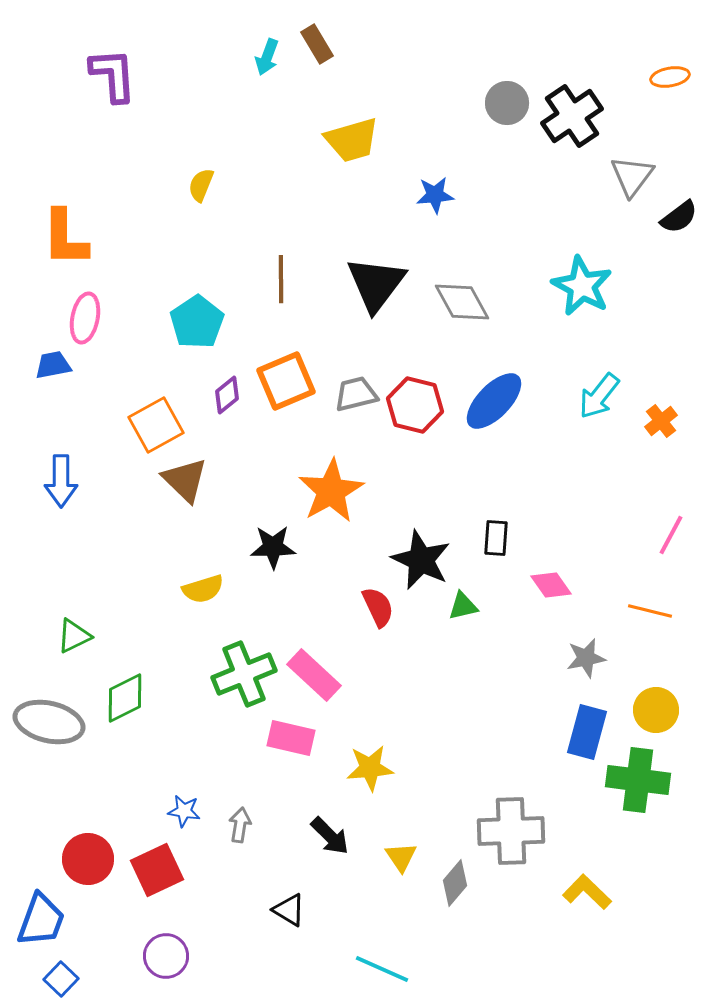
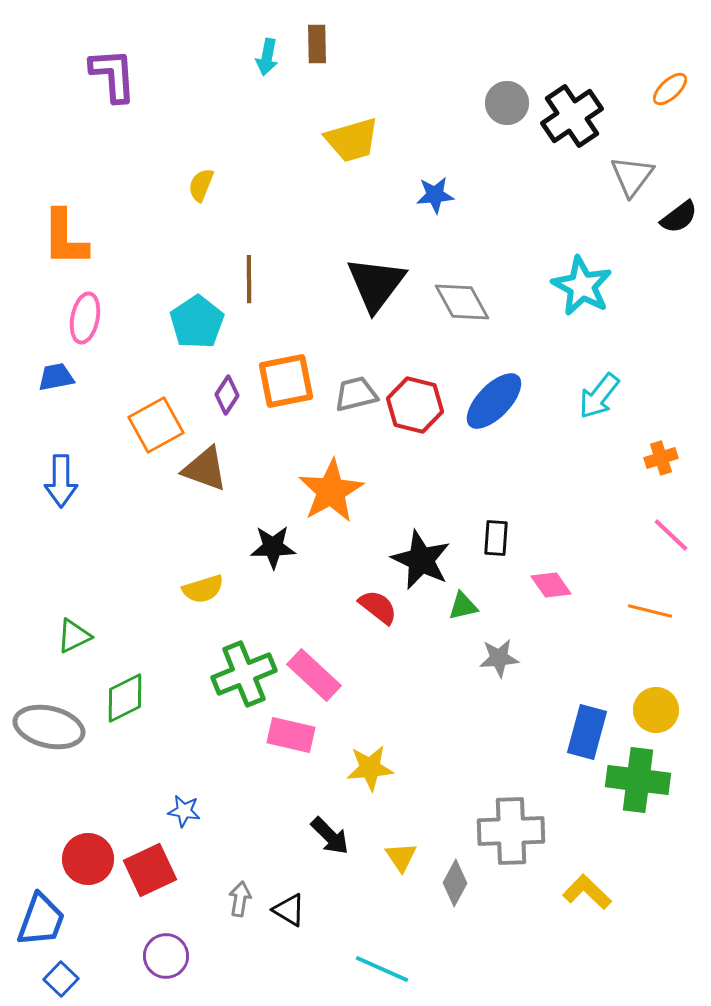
brown rectangle at (317, 44): rotated 30 degrees clockwise
cyan arrow at (267, 57): rotated 9 degrees counterclockwise
orange ellipse at (670, 77): moved 12 px down; rotated 33 degrees counterclockwise
brown line at (281, 279): moved 32 px left
blue trapezoid at (53, 365): moved 3 px right, 12 px down
orange square at (286, 381): rotated 12 degrees clockwise
purple diamond at (227, 395): rotated 18 degrees counterclockwise
orange cross at (661, 421): moved 37 px down; rotated 20 degrees clockwise
brown triangle at (185, 480): moved 20 px right, 11 px up; rotated 24 degrees counterclockwise
pink line at (671, 535): rotated 75 degrees counterclockwise
red semicircle at (378, 607): rotated 27 degrees counterclockwise
gray star at (586, 658): moved 87 px left; rotated 6 degrees clockwise
gray ellipse at (49, 722): moved 5 px down
pink rectangle at (291, 738): moved 3 px up
gray arrow at (240, 825): moved 74 px down
red square at (157, 870): moved 7 px left
gray diamond at (455, 883): rotated 12 degrees counterclockwise
